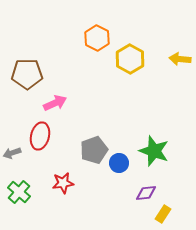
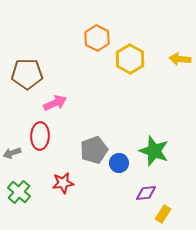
red ellipse: rotated 12 degrees counterclockwise
